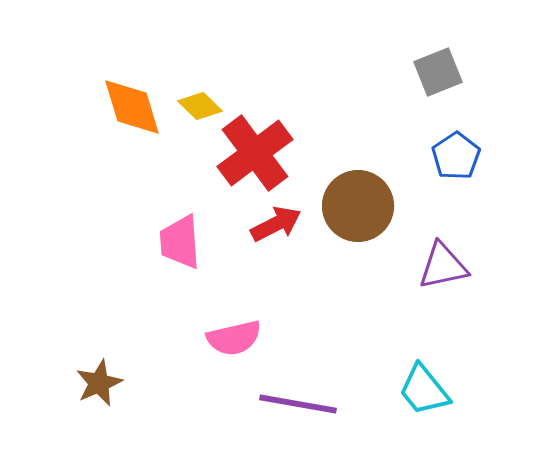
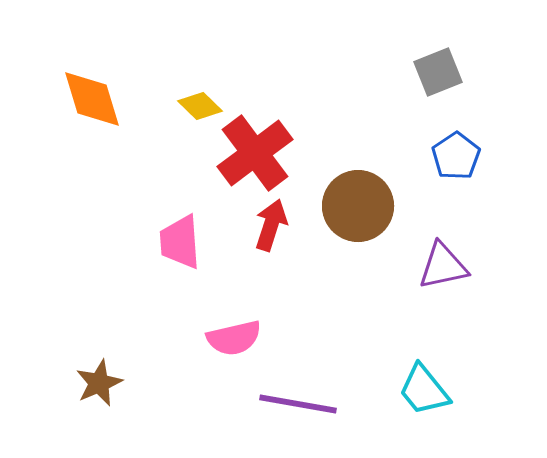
orange diamond: moved 40 px left, 8 px up
red arrow: moved 5 px left, 1 px down; rotated 45 degrees counterclockwise
